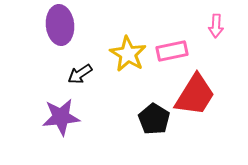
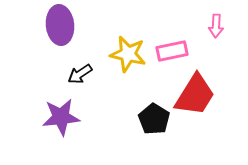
yellow star: rotated 18 degrees counterclockwise
